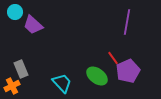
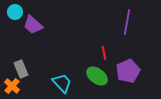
red line: moved 9 px left, 5 px up; rotated 24 degrees clockwise
orange cross: rotated 21 degrees counterclockwise
